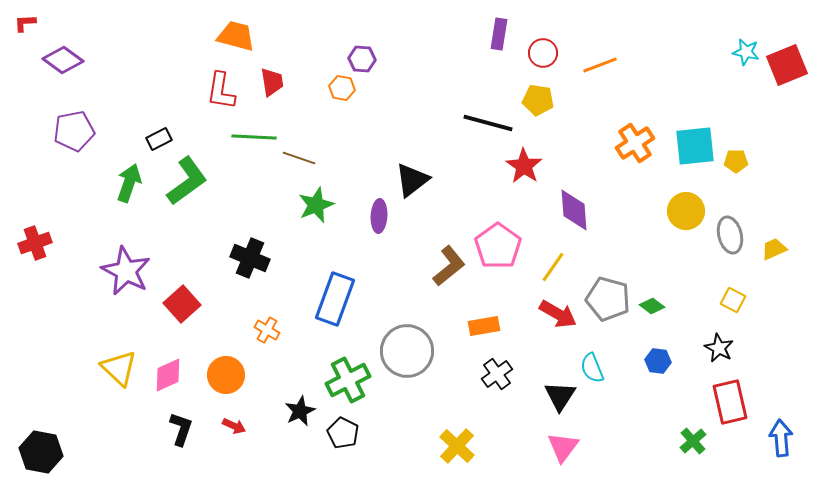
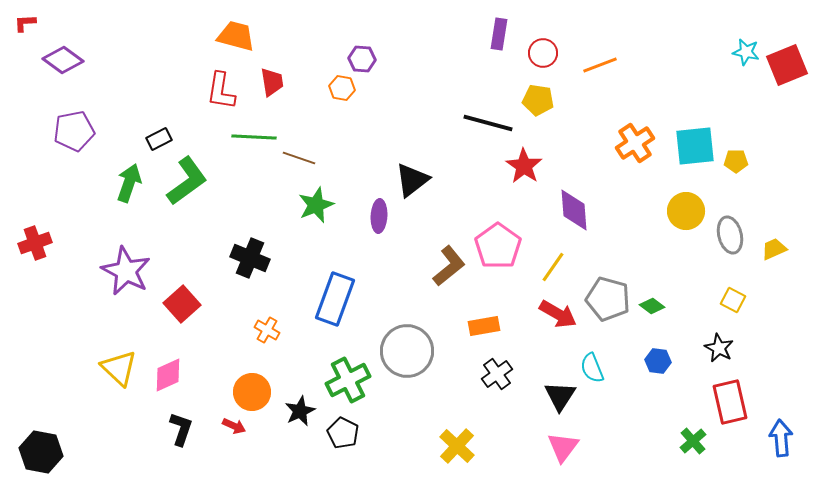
orange circle at (226, 375): moved 26 px right, 17 px down
